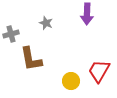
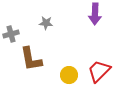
purple arrow: moved 8 px right
gray star: rotated 16 degrees counterclockwise
red trapezoid: rotated 15 degrees clockwise
yellow circle: moved 2 px left, 6 px up
